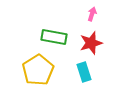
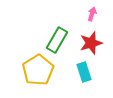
green rectangle: moved 3 px right, 3 px down; rotated 70 degrees counterclockwise
